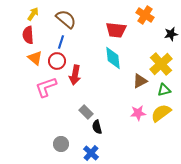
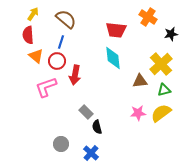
orange cross: moved 3 px right, 2 px down
orange triangle: moved 1 px right, 2 px up
brown triangle: rotated 21 degrees clockwise
